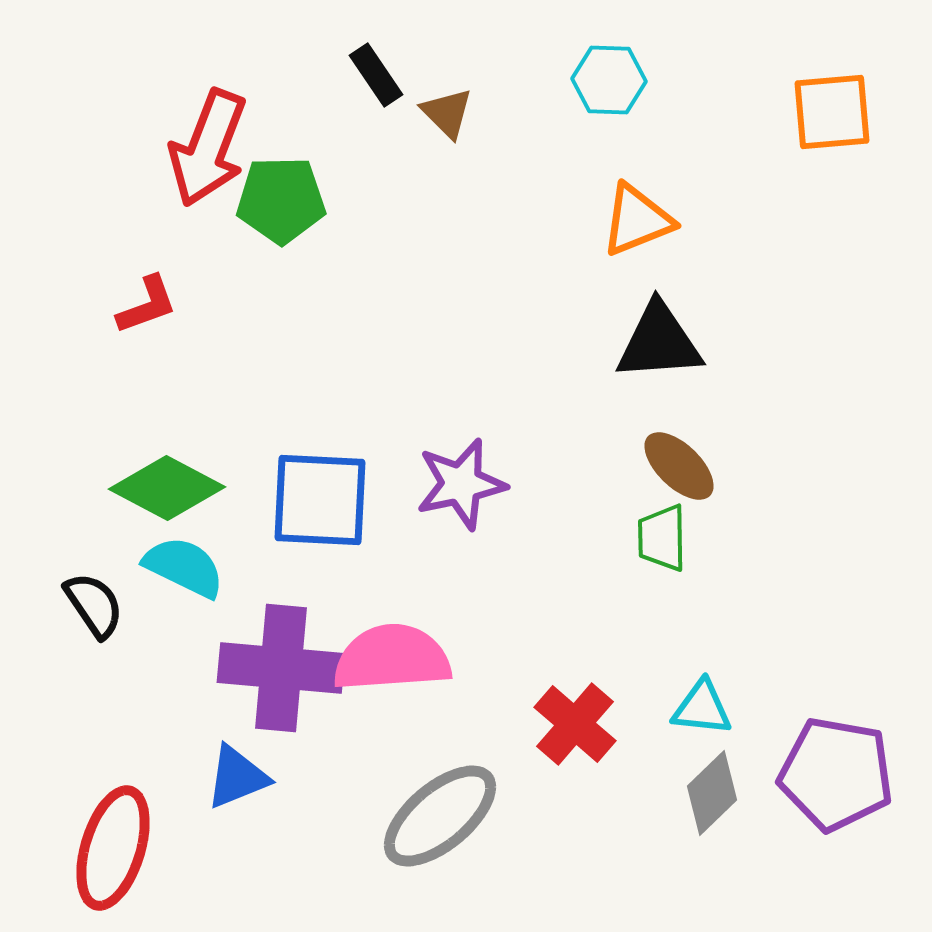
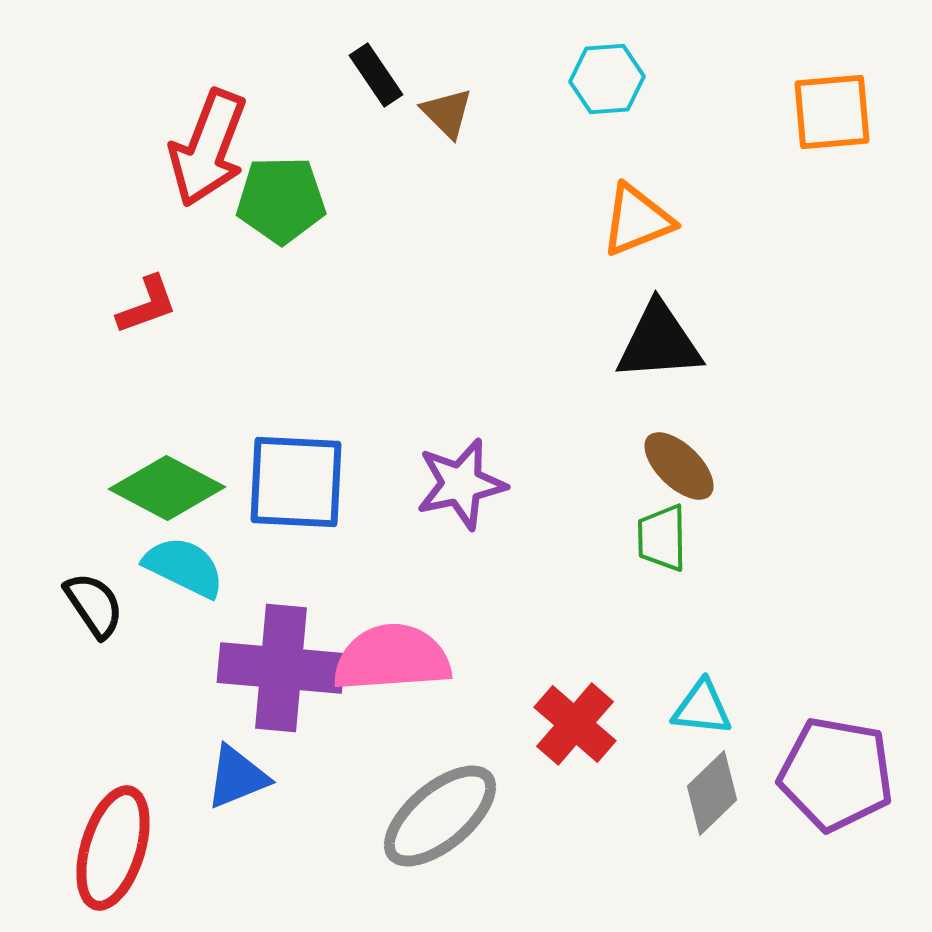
cyan hexagon: moved 2 px left, 1 px up; rotated 6 degrees counterclockwise
blue square: moved 24 px left, 18 px up
